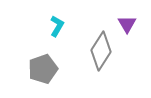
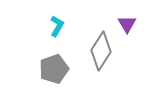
gray pentagon: moved 11 px right
